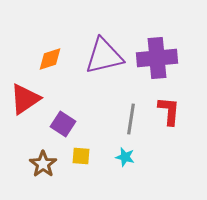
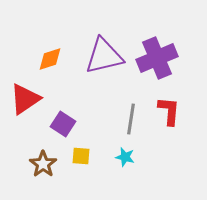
purple cross: rotated 18 degrees counterclockwise
